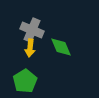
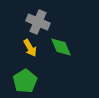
gray cross: moved 6 px right, 8 px up
yellow arrow: rotated 36 degrees counterclockwise
